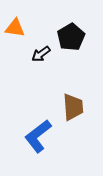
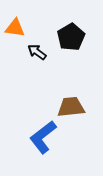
black arrow: moved 4 px left, 2 px up; rotated 72 degrees clockwise
brown trapezoid: moved 2 px left; rotated 92 degrees counterclockwise
blue L-shape: moved 5 px right, 1 px down
